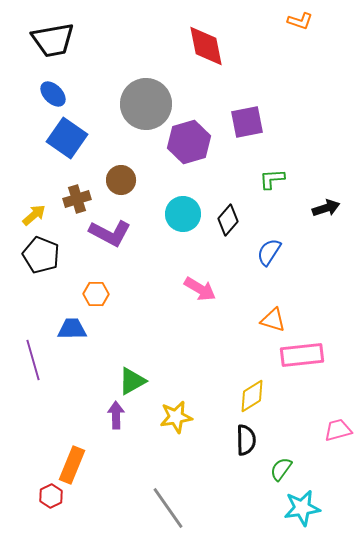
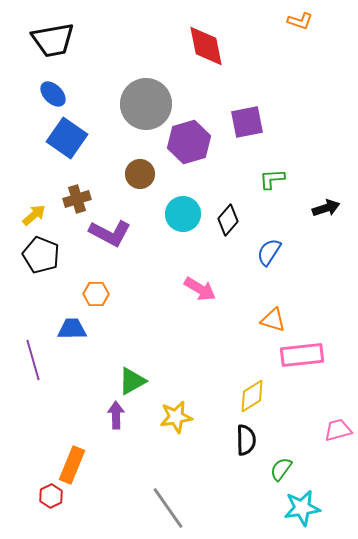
brown circle: moved 19 px right, 6 px up
